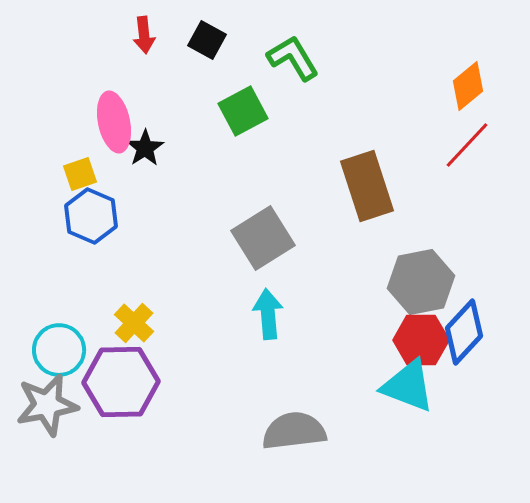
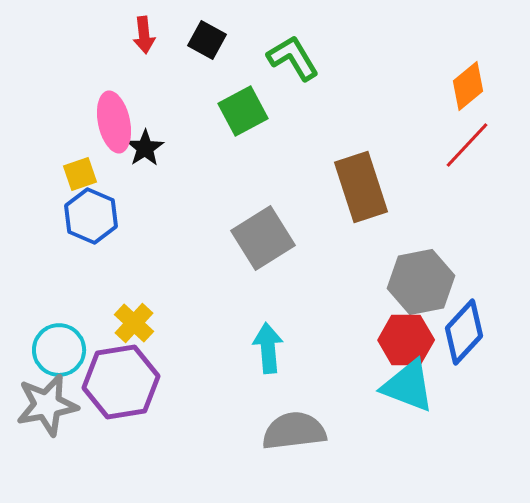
brown rectangle: moved 6 px left, 1 px down
cyan arrow: moved 34 px down
red hexagon: moved 15 px left
purple hexagon: rotated 8 degrees counterclockwise
